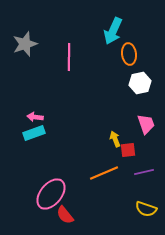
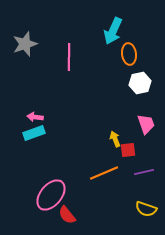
pink ellipse: moved 1 px down
red semicircle: moved 2 px right
